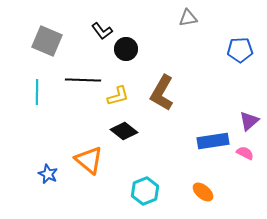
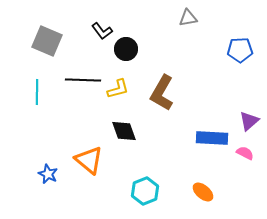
yellow L-shape: moved 7 px up
black diamond: rotated 32 degrees clockwise
blue rectangle: moved 1 px left, 3 px up; rotated 12 degrees clockwise
